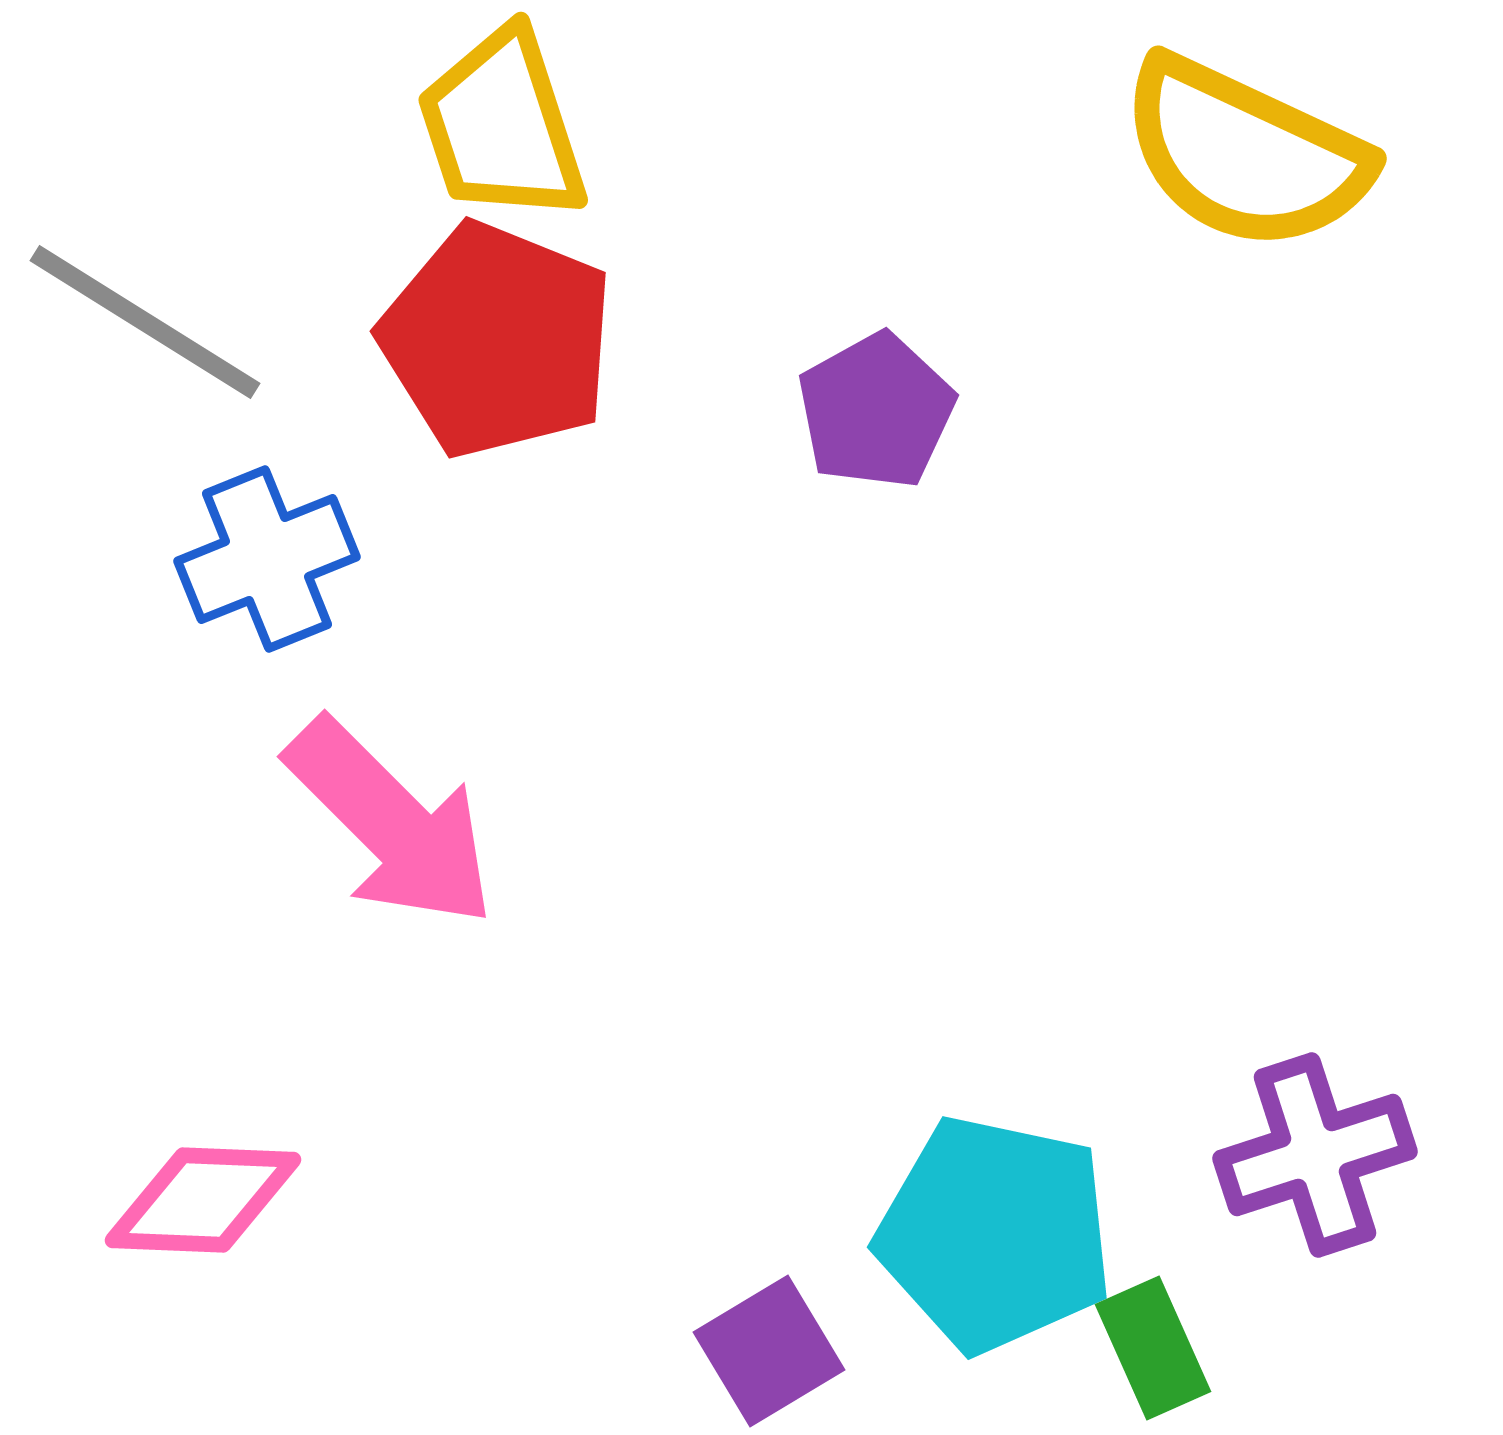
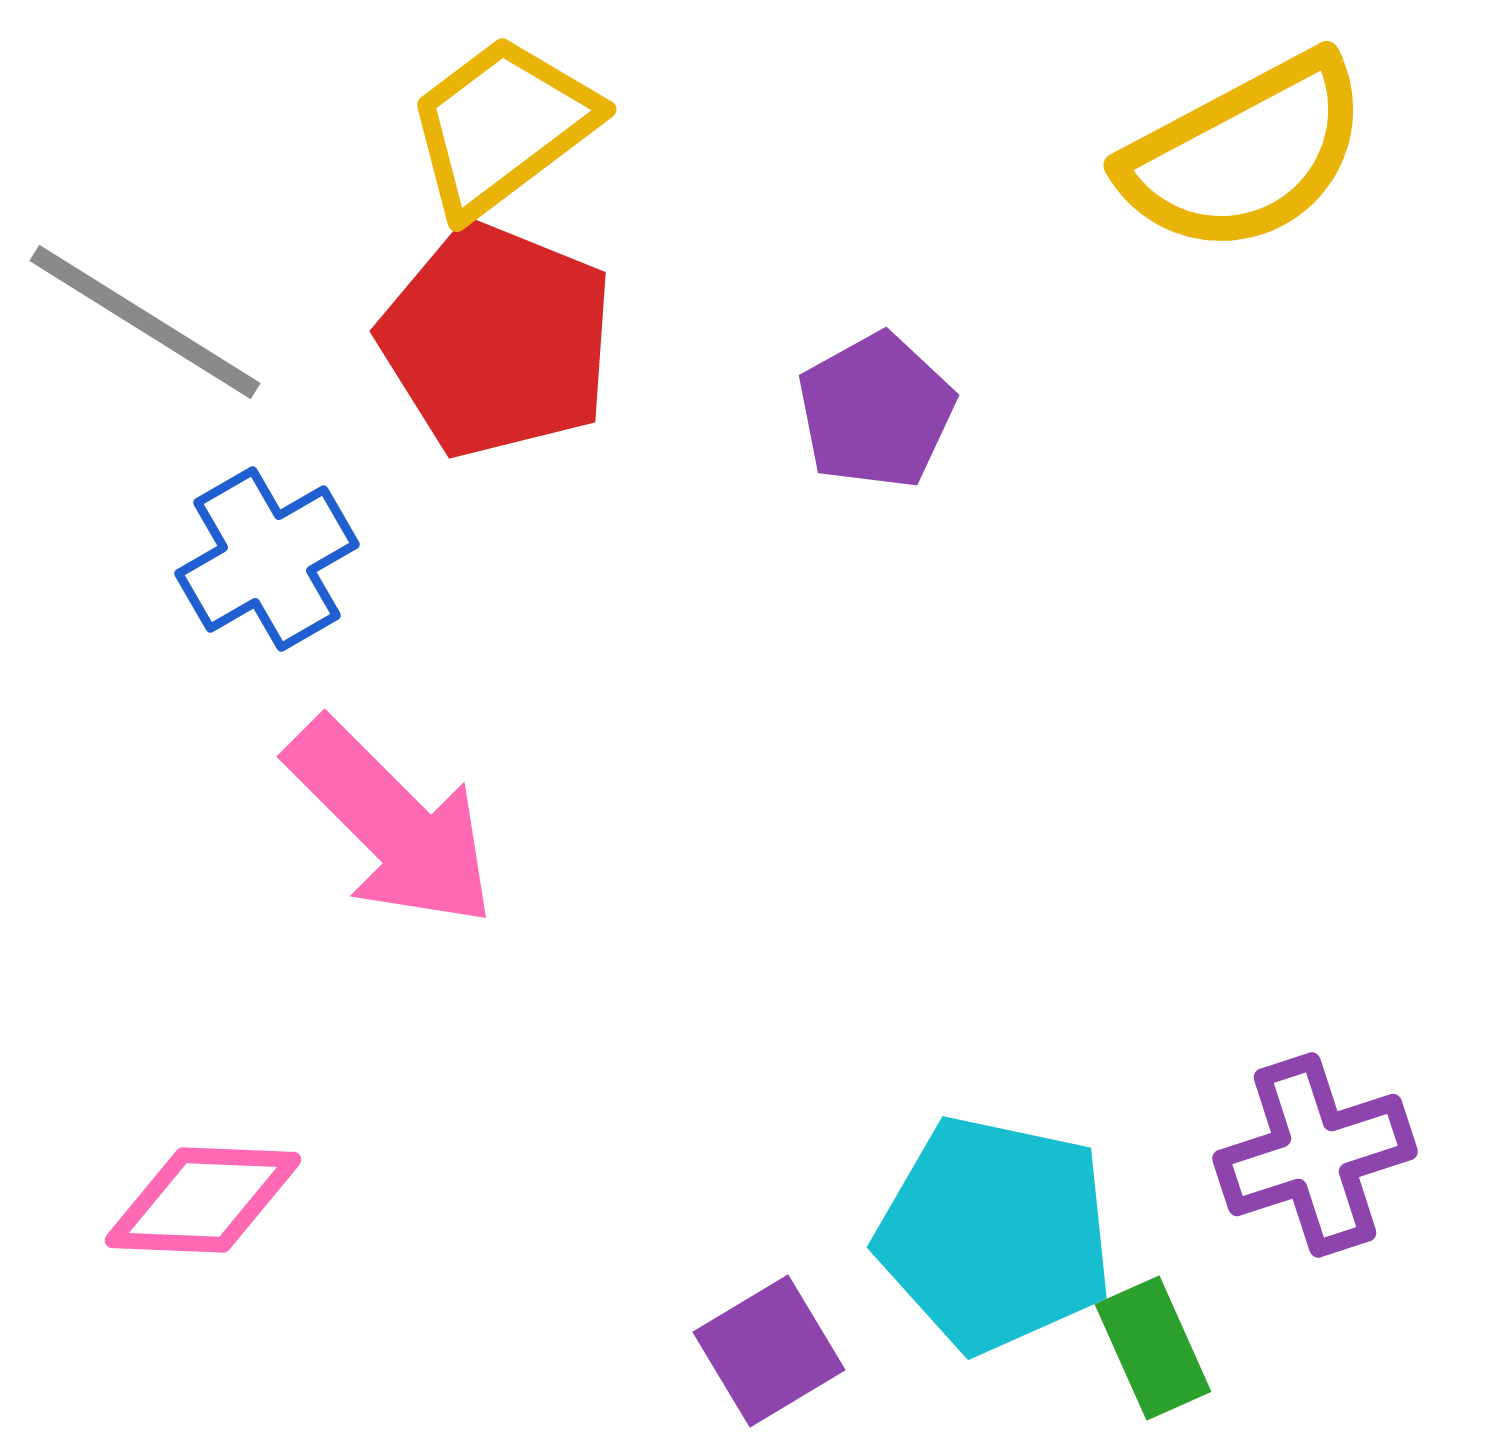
yellow trapezoid: rotated 71 degrees clockwise
yellow semicircle: rotated 53 degrees counterclockwise
blue cross: rotated 8 degrees counterclockwise
